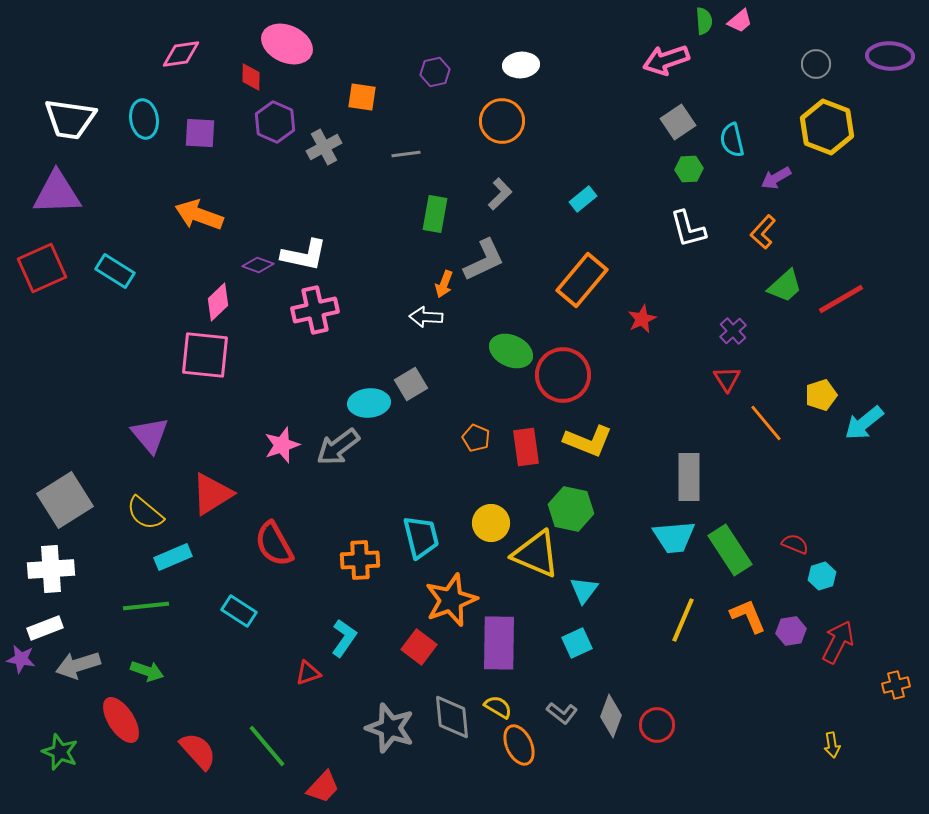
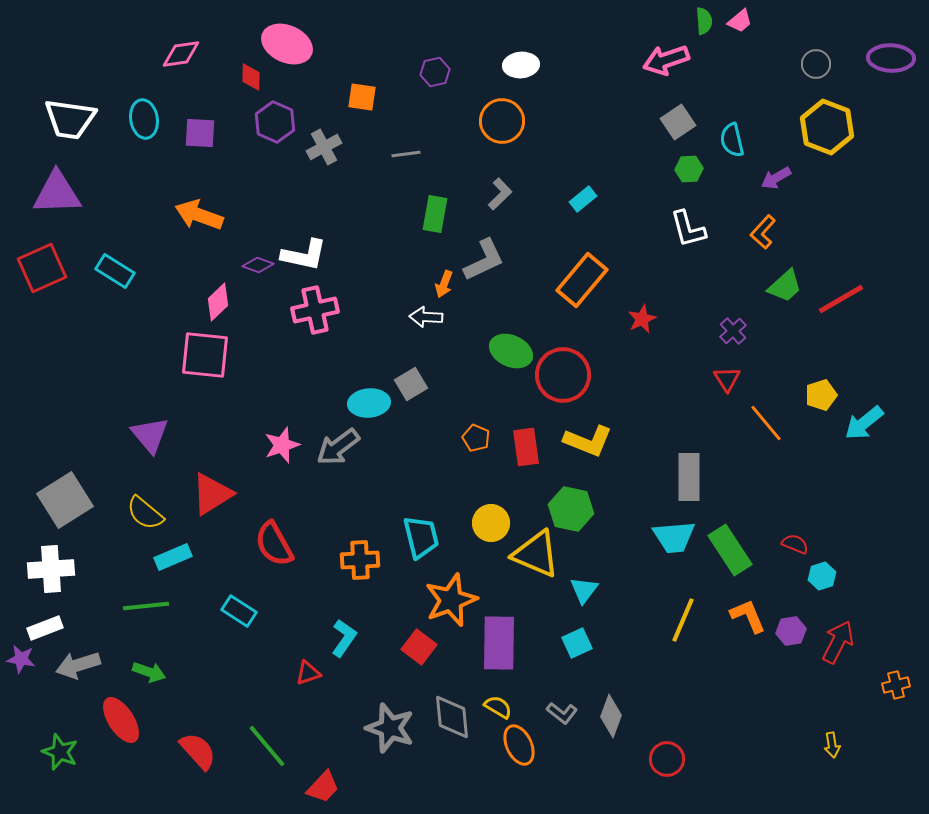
purple ellipse at (890, 56): moved 1 px right, 2 px down
green arrow at (147, 671): moved 2 px right, 1 px down
red circle at (657, 725): moved 10 px right, 34 px down
